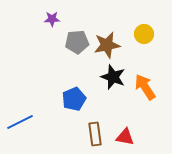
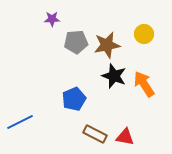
gray pentagon: moved 1 px left
black star: moved 1 px right, 1 px up
orange arrow: moved 1 px left, 3 px up
brown rectangle: rotated 55 degrees counterclockwise
